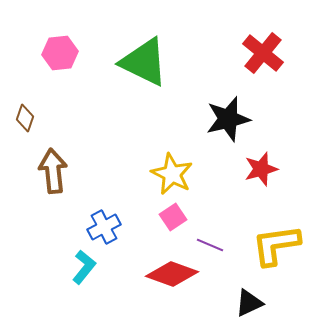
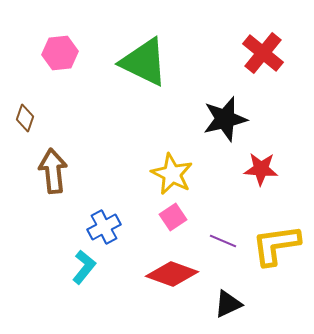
black star: moved 3 px left
red star: rotated 20 degrees clockwise
purple line: moved 13 px right, 4 px up
black triangle: moved 21 px left, 1 px down
